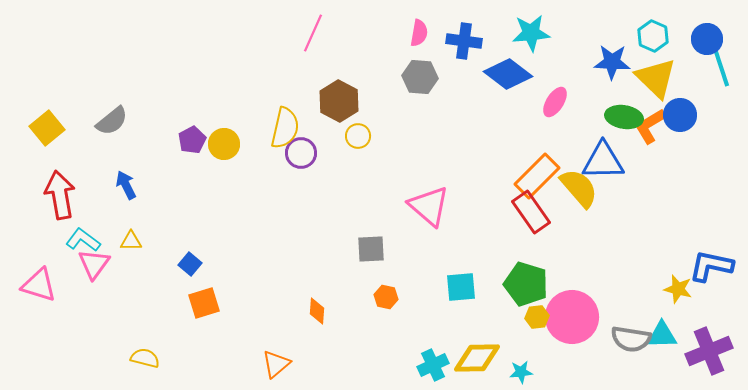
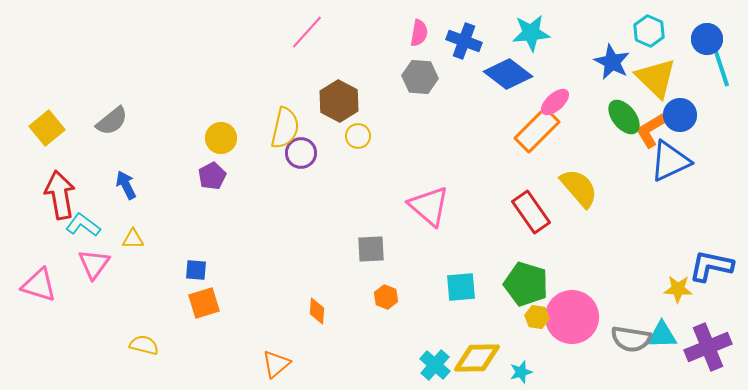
pink line at (313, 33): moved 6 px left, 1 px up; rotated 18 degrees clockwise
cyan hexagon at (653, 36): moved 4 px left, 5 px up
blue cross at (464, 41): rotated 12 degrees clockwise
blue star at (612, 62): rotated 24 degrees clockwise
pink ellipse at (555, 102): rotated 16 degrees clockwise
green ellipse at (624, 117): rotated 42 degrees clockwise
orange L-shape at (650, 126): moved 1 px right, 4 px down
purple pentagon at (192, 140): moved 20 px right, 36 px down
yellow circle at (224, 144): moved 3 px left, 6 px up
blue triangle at (603, 161): moved 67 px right; rotated 24 degrees counterclockwise
orange rectangle at (537, 176): moved 46 px up
cyan L-shape at (83, 240): moved 15 px up
yellow triangle at (131, 241): moved 2 px right, 2 px up
blue square at (190, 264): moved 6 px right, 6 px down; rotated 35 degrees counterclockwise
yellow star at (678, 289): rotated 12 degrees counterclockwise
orange hexagon at (386, 297): rotated 10 degrees clockwise
yellow hexagon at (537, 317): rotated 15 degrees clockwise
purple cross at (709, 351): moved 1 px left, 4 px up
yellow semicircle at (145, 358): moved 1 px left, 13 px up
cyan cross at (433, 365): moved 2 px right; rotated 24 degrees counterclockwise
cyan star at (521, 372): rotated 10 degrees counterclockwise
